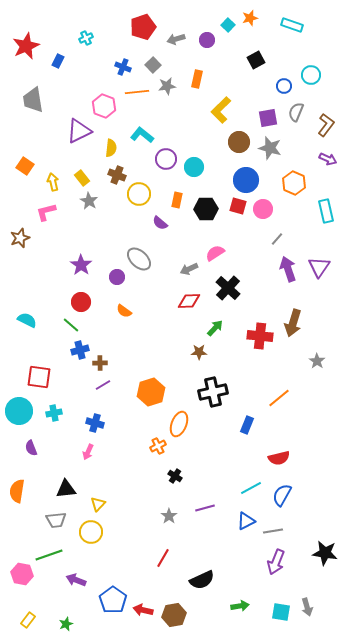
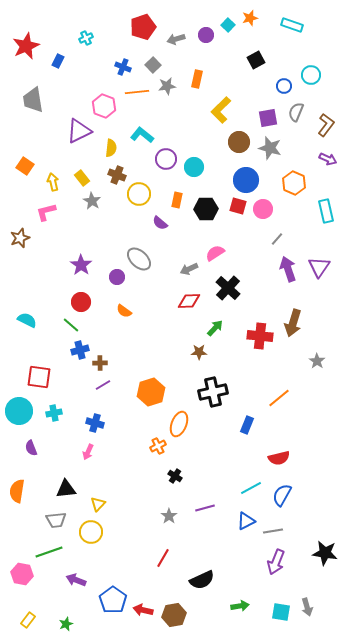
purple circle at (207, 40): moved 1 px left, 5 px up
gray star at (89, 201): moved 3 px right
green line at (49, 555): moved 3 px up
